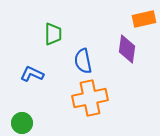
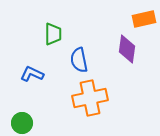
blue semicircle: moved 4 px left, 1 px up
